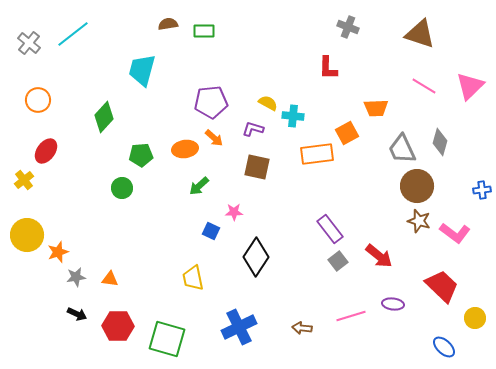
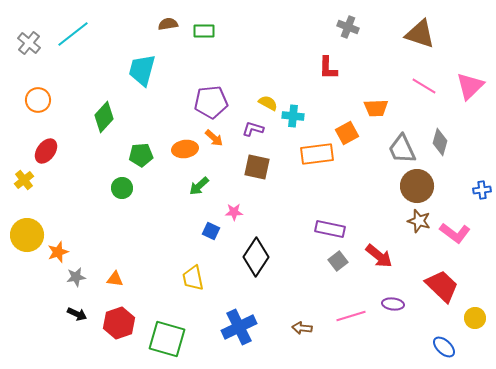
purple rectangle at (330, 229): rotated 40 degrees counterclockwise
orange triangle at (110, 279): moved 5 px right
red hexagon at (118, 326): moved 1 px right, 3 px up; rotated 20 degrees counterclockwise
